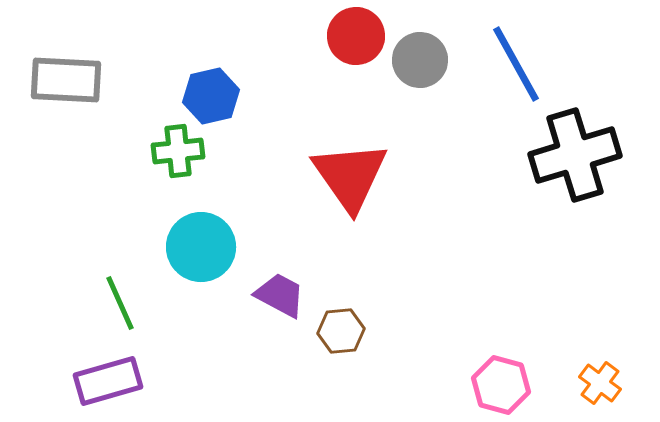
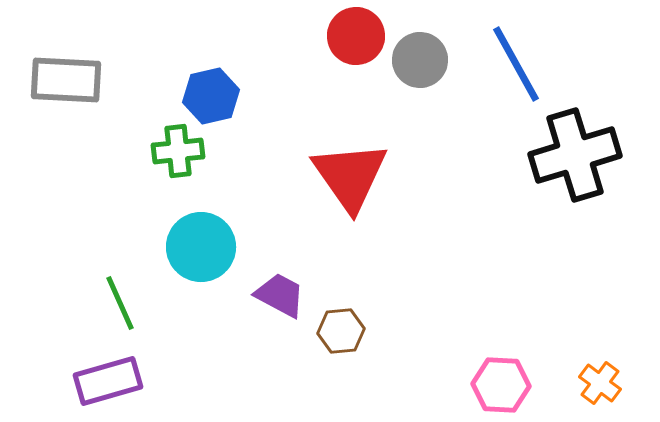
pink hexagon: rotated 12 degrees counterclockwise
